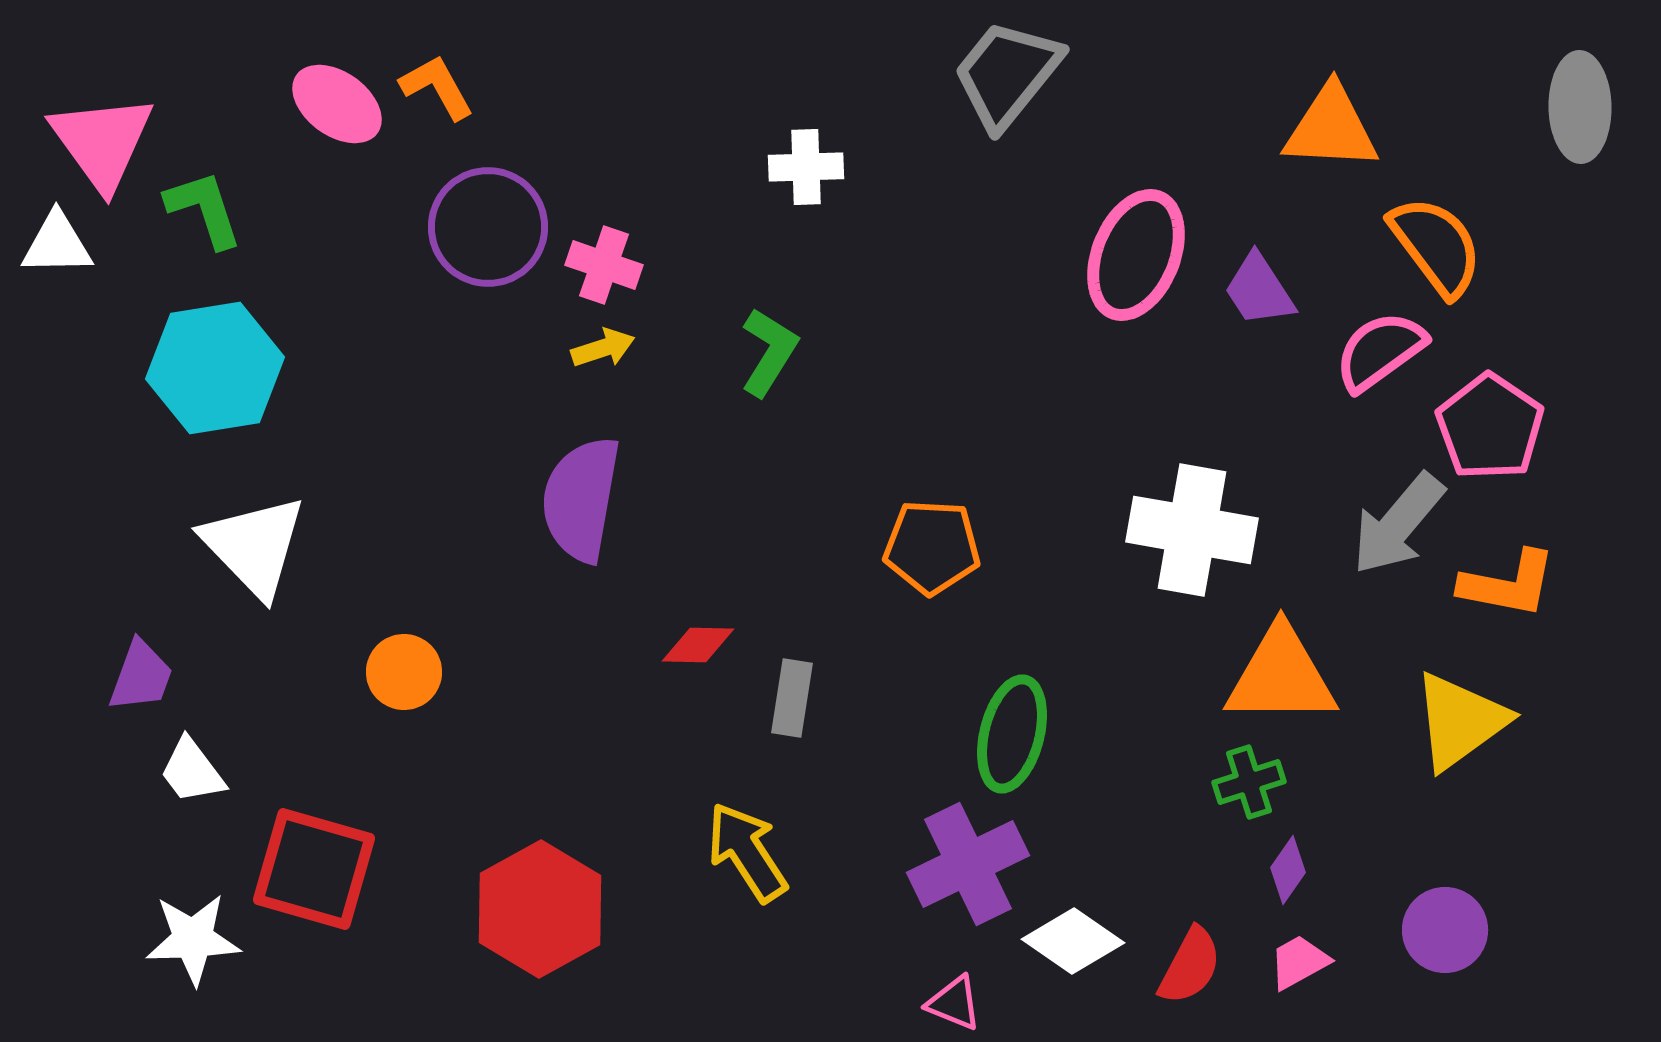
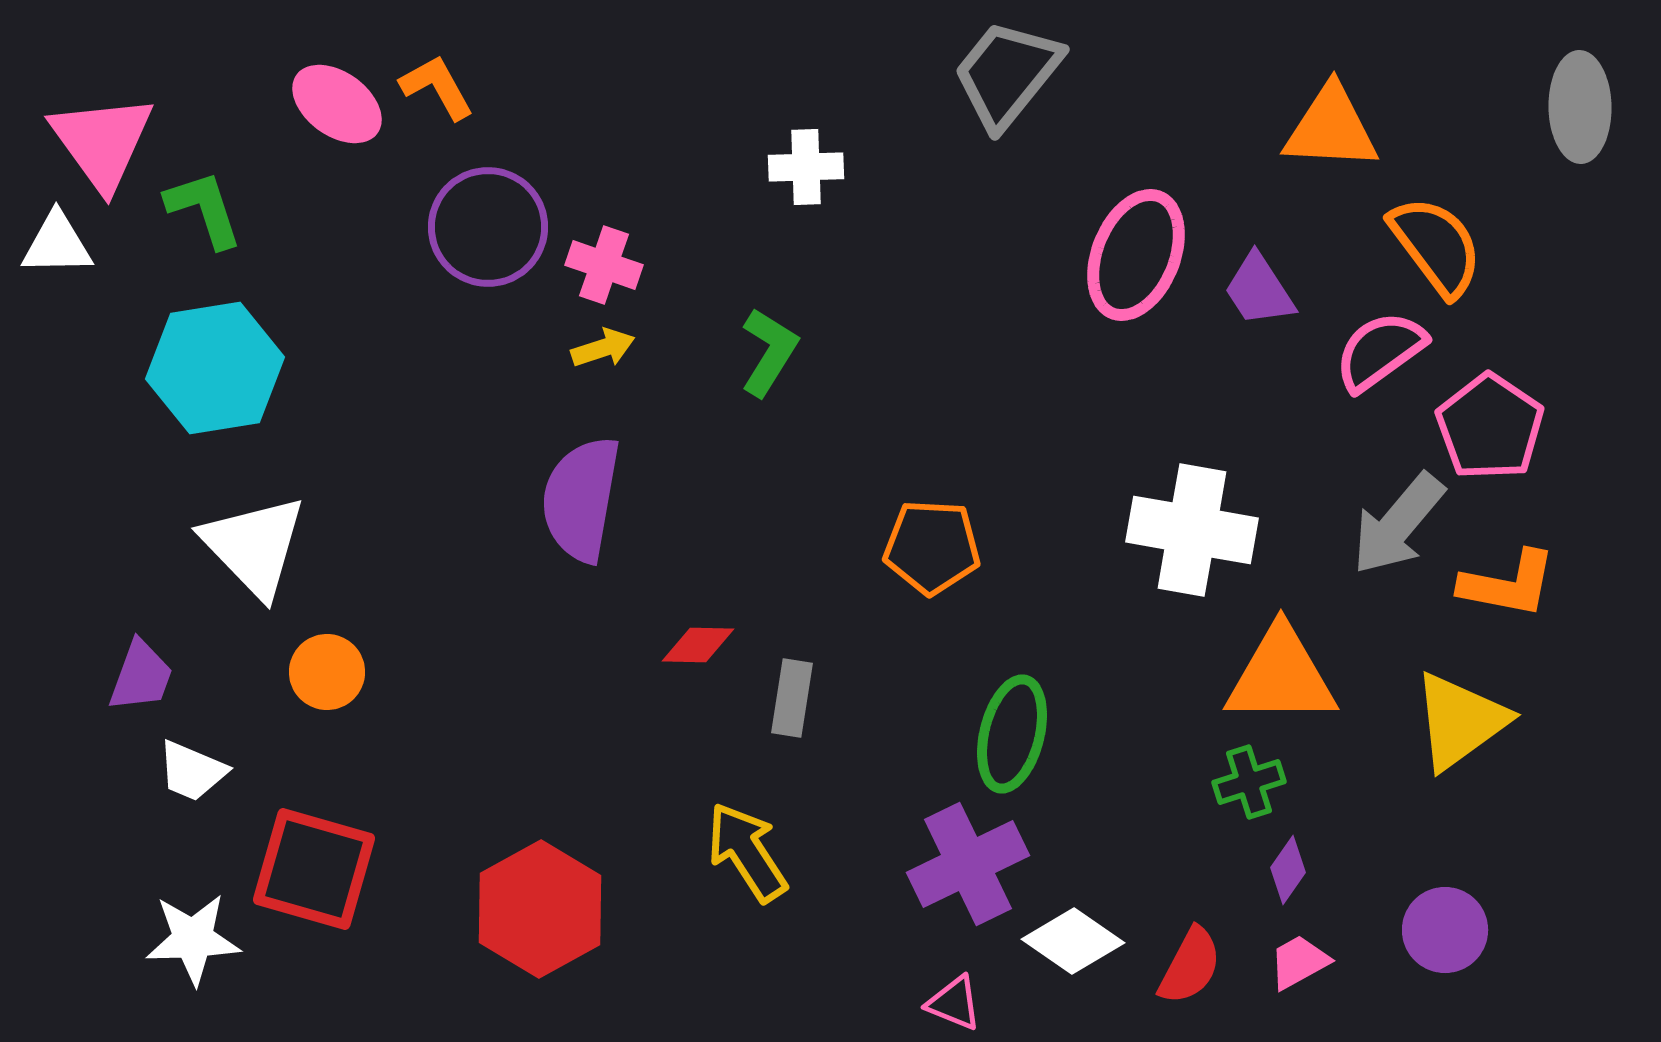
orange circle at (404, 672): moved 77 px left
white trapezoid at (192, 771): rotated 30 degrees counterclockwise
